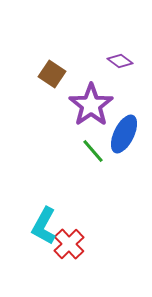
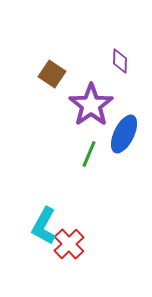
purple diamond: rotated 55 degrees clockwise
green line: moved 4 px left, 3 px down; rotated 64 degrees clockwise
